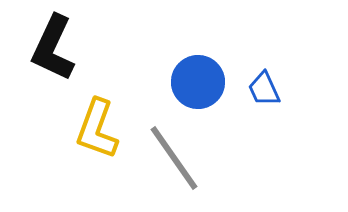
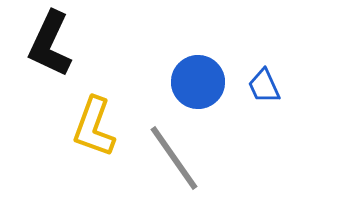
black L-shape: moved 3 px left, 4 px up
blue trapezoid: moved 3 px up
yellow L-shape: moved 3 px left, 2 px up
